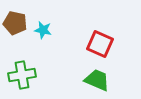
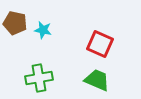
green cross: moved 17 px right, 3 px down
